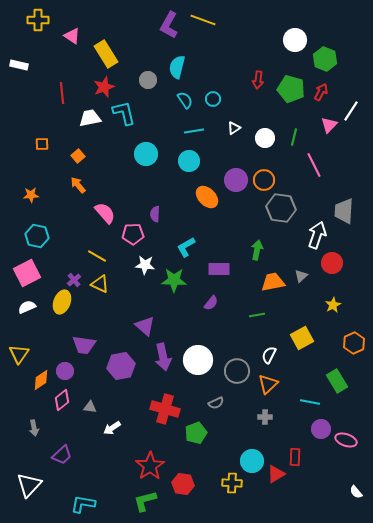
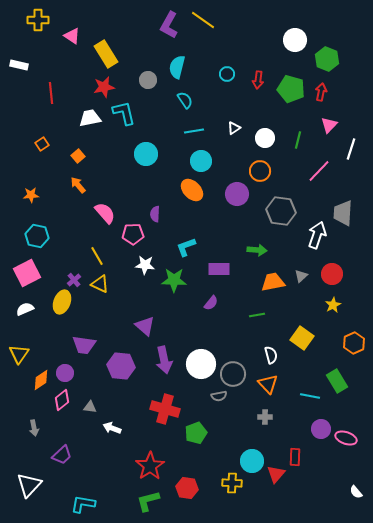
yellow line at (203, 20): rotated 15 degrees clockwise
green hexagon at (325, 59): moved 2 px right
red star at (104, 87): rotated 10 degrees clockwise
red arrow at (321, 92): rotated 18 degrees counterclockwise
red line at (62, 93): moved 11 px left
cyan circle at (213, 99): moved 14 px right, 25 px up
white line at (351, 111): moved 38 px down; rotated 15 degrees counterclockwise
green line at (294, 137): moved 4 px right, 3 px down
orange square at (42, 144): rotated 32 degrees counterclockwise
cyan circle at (189, 161): moved 12 px right
pink line at (314, 165): moved 5 px right, 6 px down; rotated 70 degrees clockwise
purple circle at (236, 180): moved 1 px right, 14 px down
orange circle at (264, 180): moved 4 px left, 9 px up
orange ellipse at (207, 197): moved 15 px left, 7 px up
gray hexagon at (281, 208): moved 3 px down
gray trapezoid at (344, 211): moved 1 px left, 2 px down
cyan L-shape at (186, 247): rotated 10 degrees clockwise
green arrow at (257, 250): rotated 84 degrees clockwise
yellow line at (97, 256): rotated 30 degrees clockwise
red circle at (332, 263): moved 11 px down
white semicircle at (27, 307): moved 2 px left, 2 px down
yellow square at (302, 338): rotated 25 degrees counterclockwise
white semicircle at (269, 355): moved 2 px right; rotated 138 degrees clockwise
purple arrow at (163, 357): moved 1 px right, 3 px down
white circle at (198, 360): moved 3 px right, 4 px down
purple hexagon at (121, 366): rotated 16 degrees clockwise
purple circle at (65, 371): moved 2 px down
gray circle at (237, 371): moved 4 px left, 3 px down
orange triangle at (268, 384): rotated 30 degrees counterclockwise
cyan line at (310, 402): moved 6 px up
gray semicircle at (216, 403): moved 3 px right, 7 px up; rotated 14 degrees clockwise
white arrow at (112, 428): rotated 54 degrees clockwise
pink ellipse at (346, 440): moved 2 px up
red triangle at (276, 474): rotated 18 degrees counterclockwise
red hexagon at (183, 484): moved 4 px right, 4 px down
green L-shape at (145, 501): moved 3 px right
